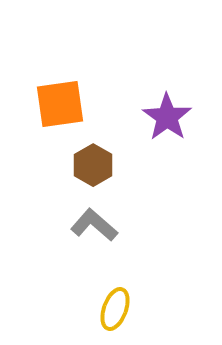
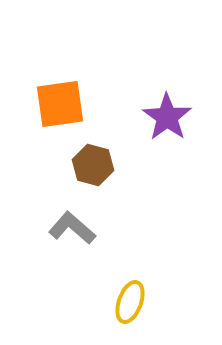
brown hexagon: rotated 15 degrees counterclockwise
gray L-shape: moved 22 px left, 3 px down
yellow ellipse: moved 15 px right, 7 px up
